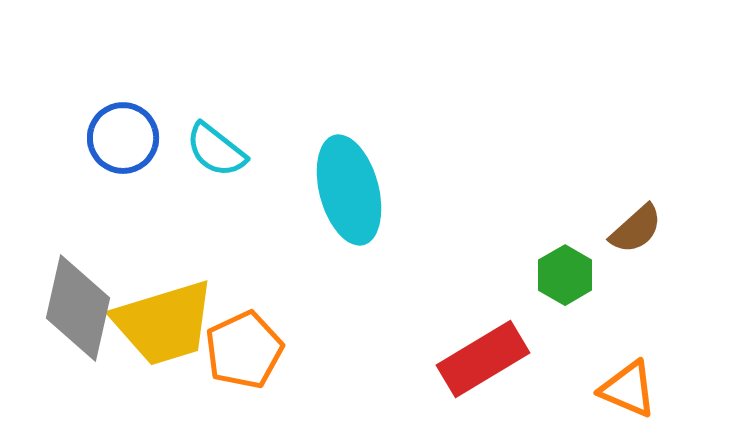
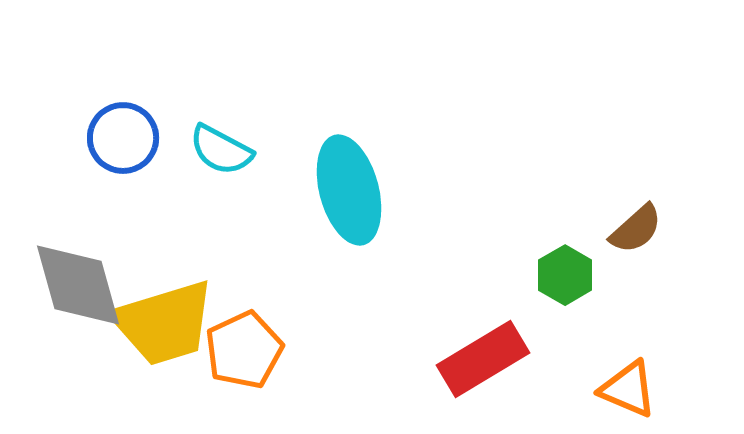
cyan semicircle: moved 5 px right; rotated 10 degrees counterclockwise
gray diamond: moved 23 px up; rotated 28 degrees counterclockwise
